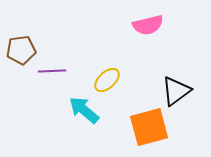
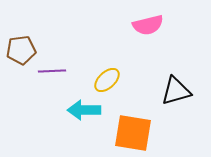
black triangle: rotated 20 degrees clockwise
cyan arrow: rotated 40 degrees counterclockwise
orange square: moved 16 px left, 6 px down; rotated 24 degrees clockwise
